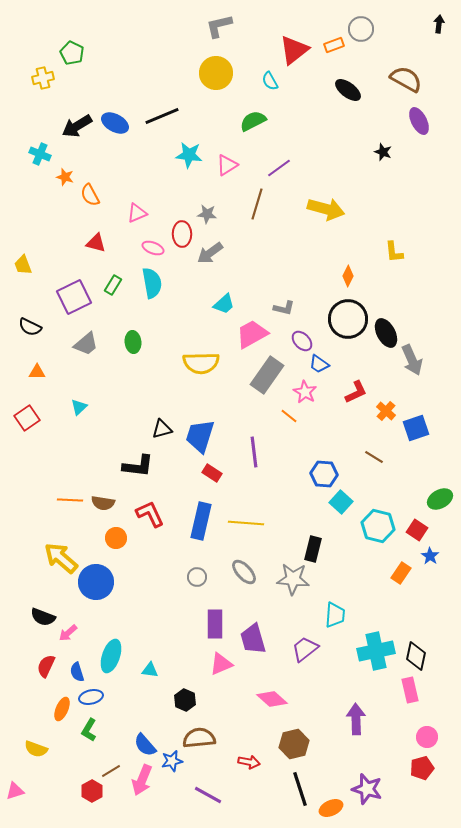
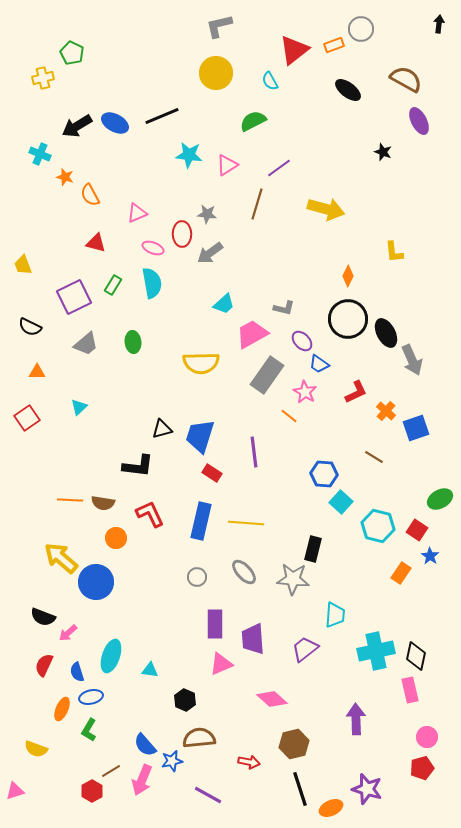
purple trapezoid at (253, 639): rotated 12 degrees clockwise
red semicircle at (46, 666): moved 2 px left, 1 px up
